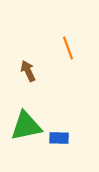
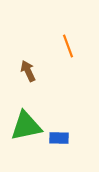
orange line: moved 2 px up
